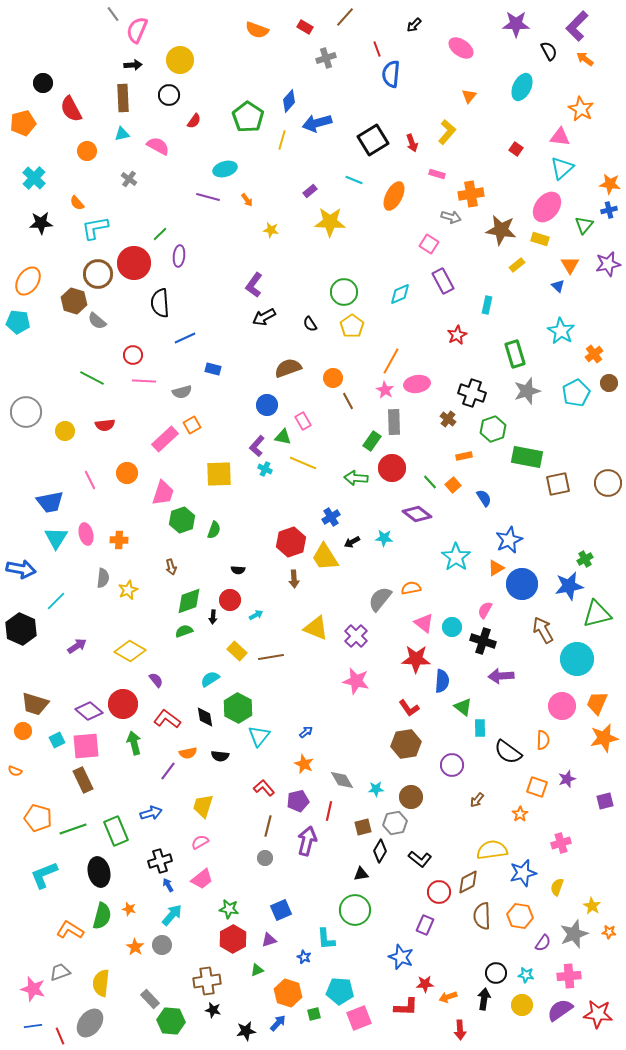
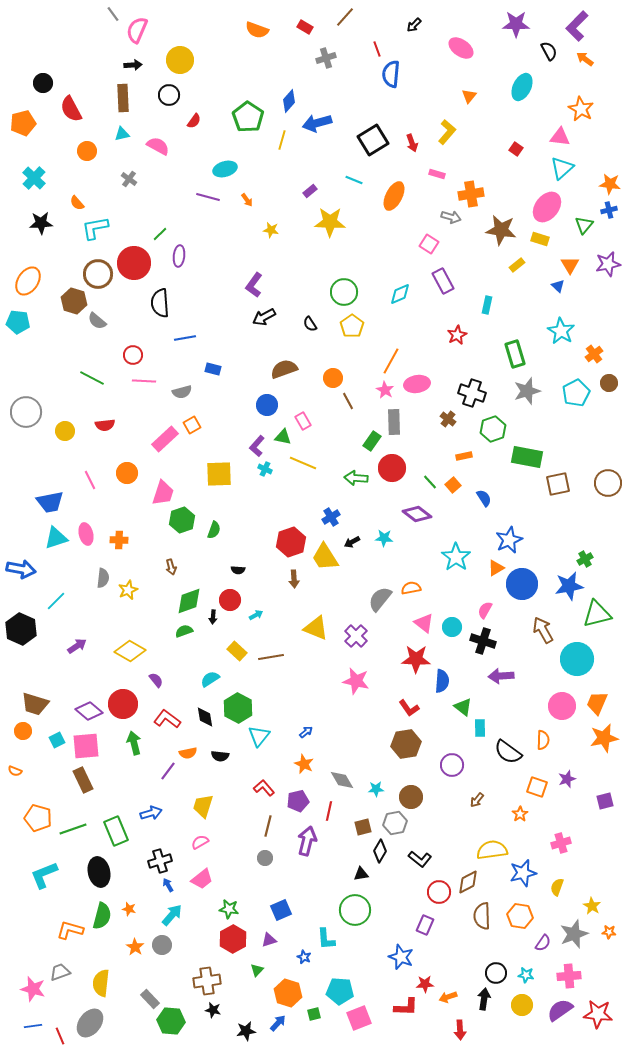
blue line at (185, 338): rotated 15 degrees clockwise
brown semicircle at (288, 368): moved 4 px left, 1 px down
cyan triangle at (56, 538): rotated 40 degrees clockwise
orange L-shape at (70, 930): rotated 16 degrees counterclockwise
green triangle at (257, 970): rotated 24 degrees counterclockwise
